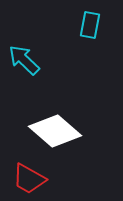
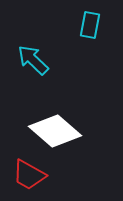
cyan arrow: moved 9 px right
red trapezoid: moved 4 px up
